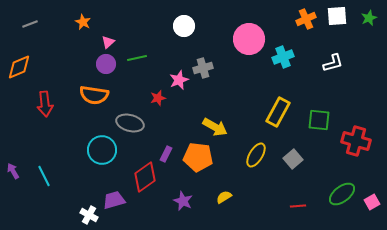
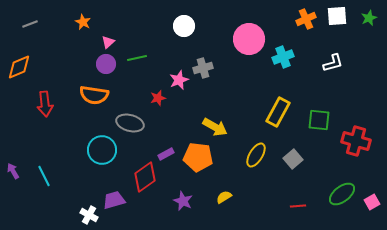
purple rectangle: rotated 35 degrees clockwise
